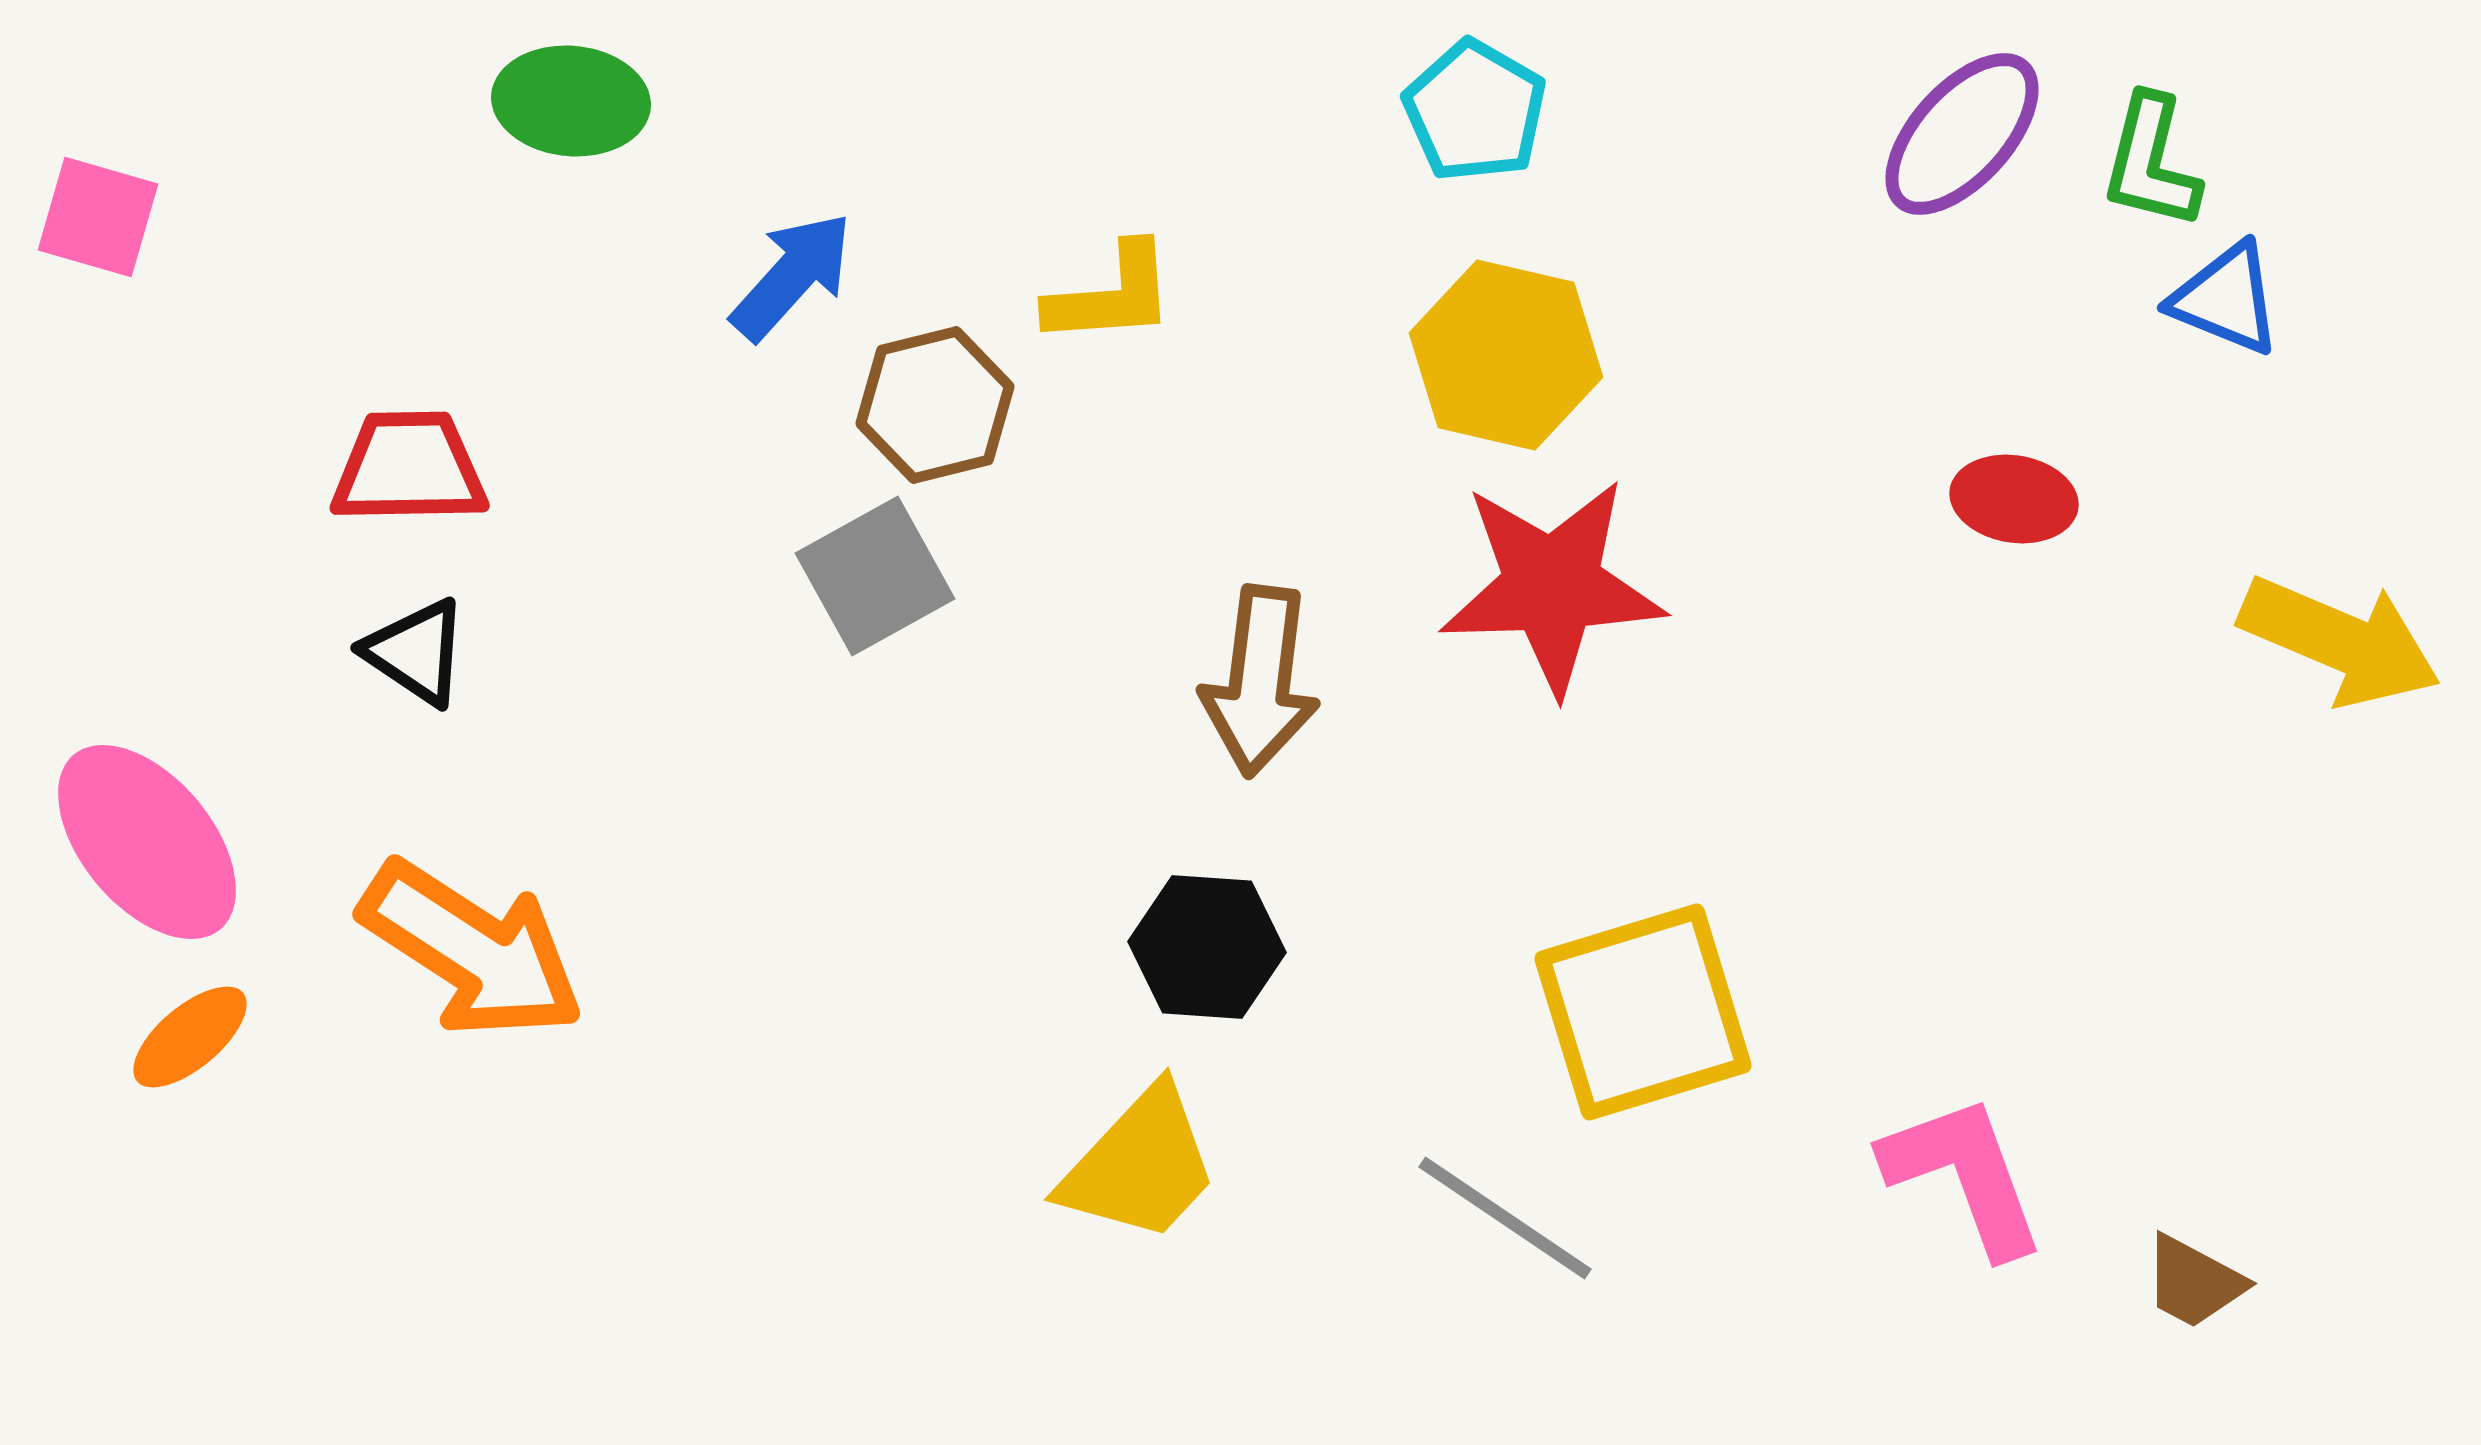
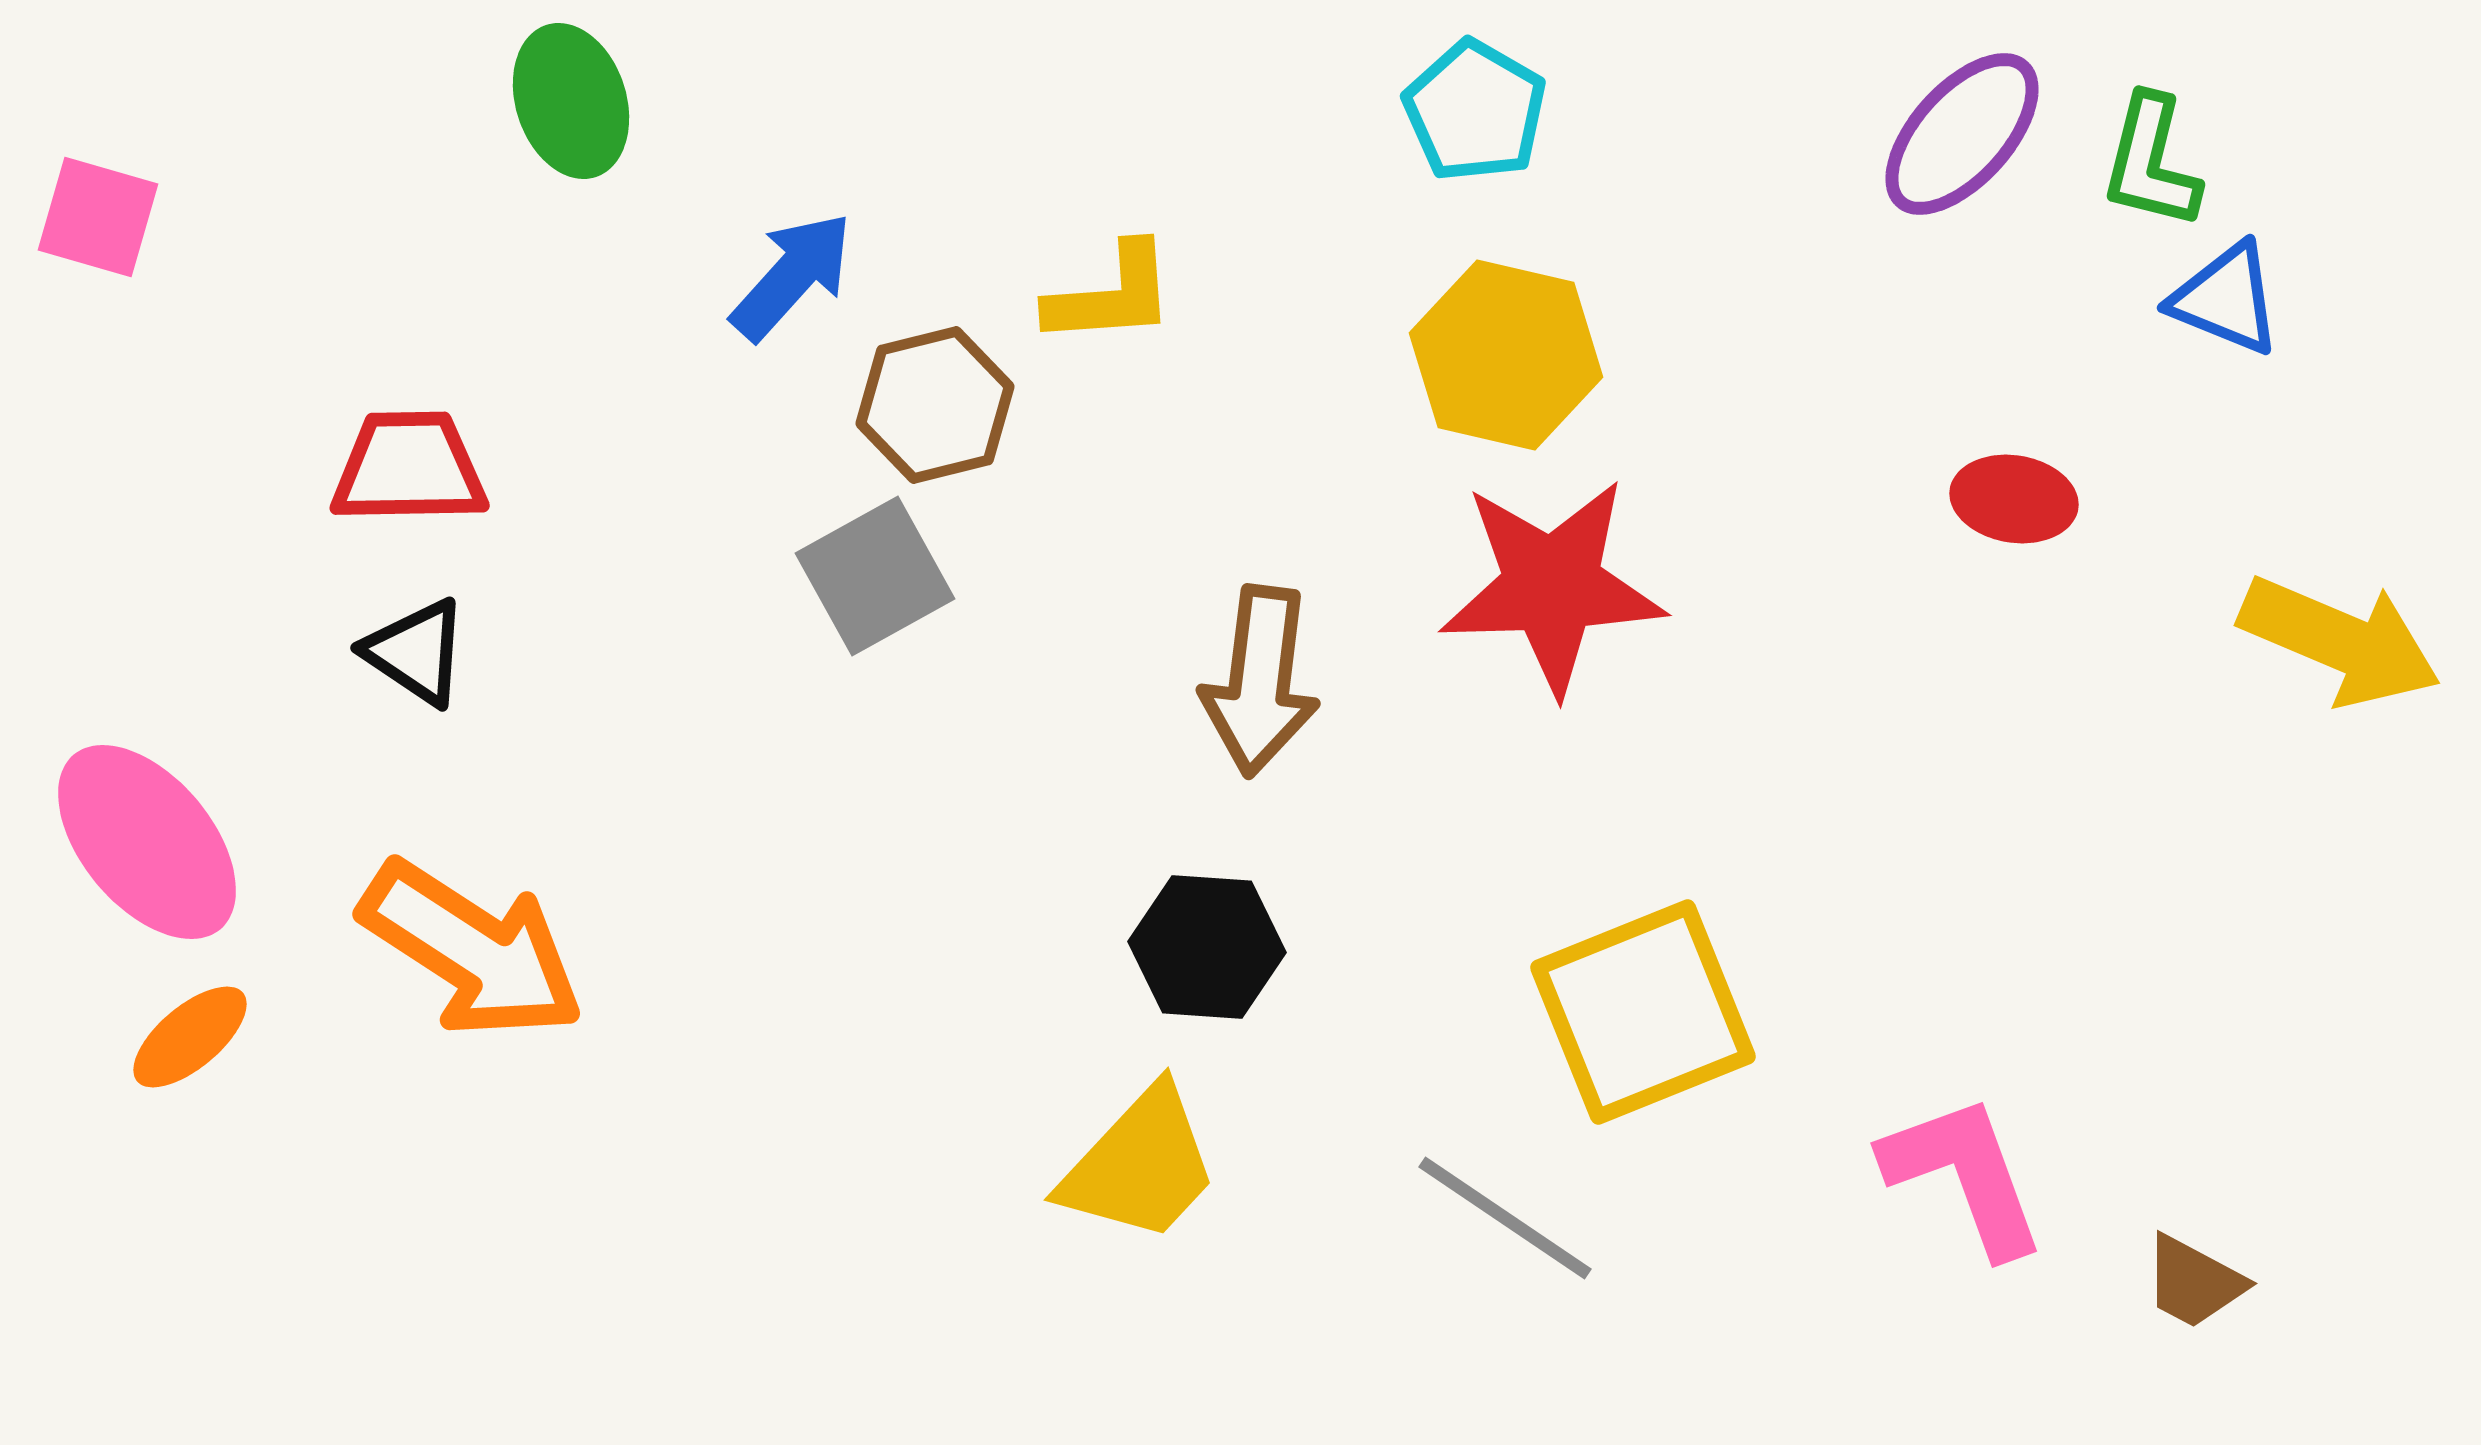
green ellipse: rotated 67 degrees clockwise
yellow square: rotated 5 degrees counterclockwise
